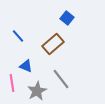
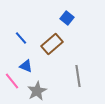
blue line: moved 3 px right, 2 px down
brown rectangle: moved 1 px left
gray line: moved 17 px right, 3 px up; rotated 30 degrees clockwise
pink line: moved 2 px up; rotated 30 degrees counterclockwise
